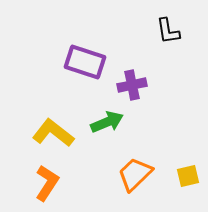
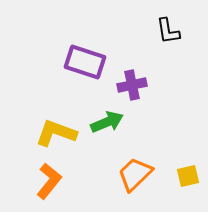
yellow L-shape: moved 3 px right; rotated 18 degrees counterclockwise
orange L-shape: moved 2 px right, 2 px up; rotated 6 degrees clockwise
